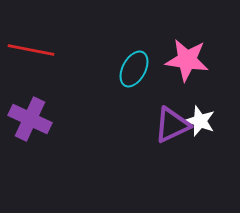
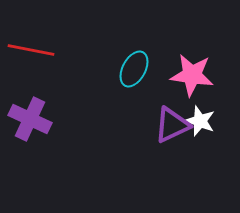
pink star: moved 5 px right, 15 px down
